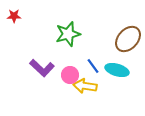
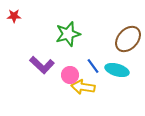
purple L-shape: moved 3 px up
yellow arrow: moved 2 px left, 1 px down
